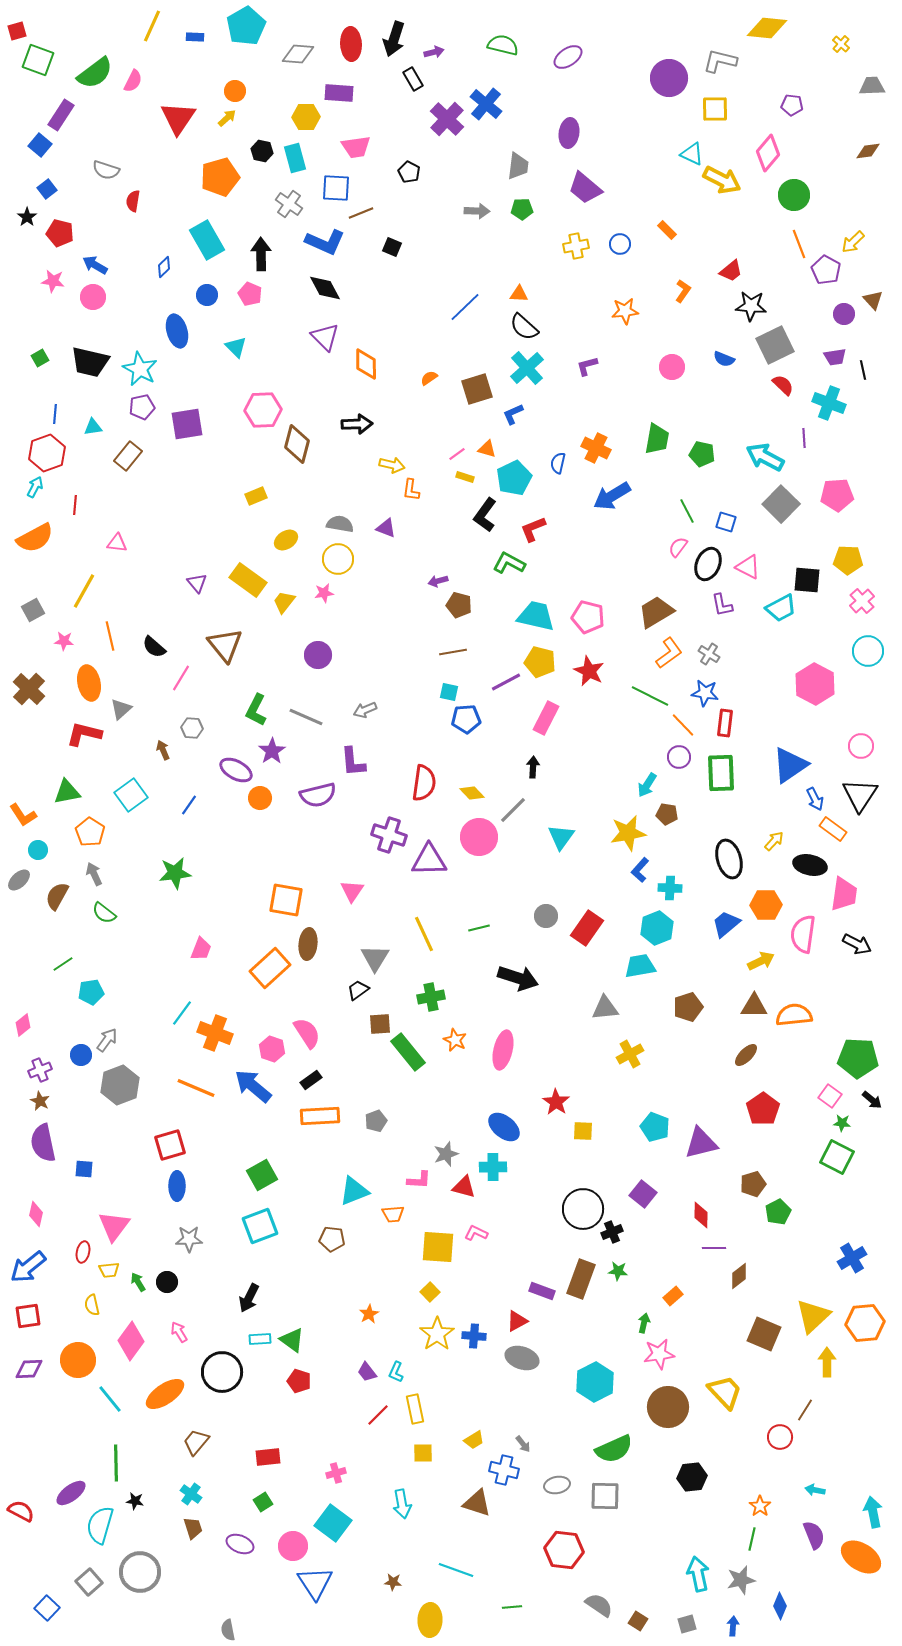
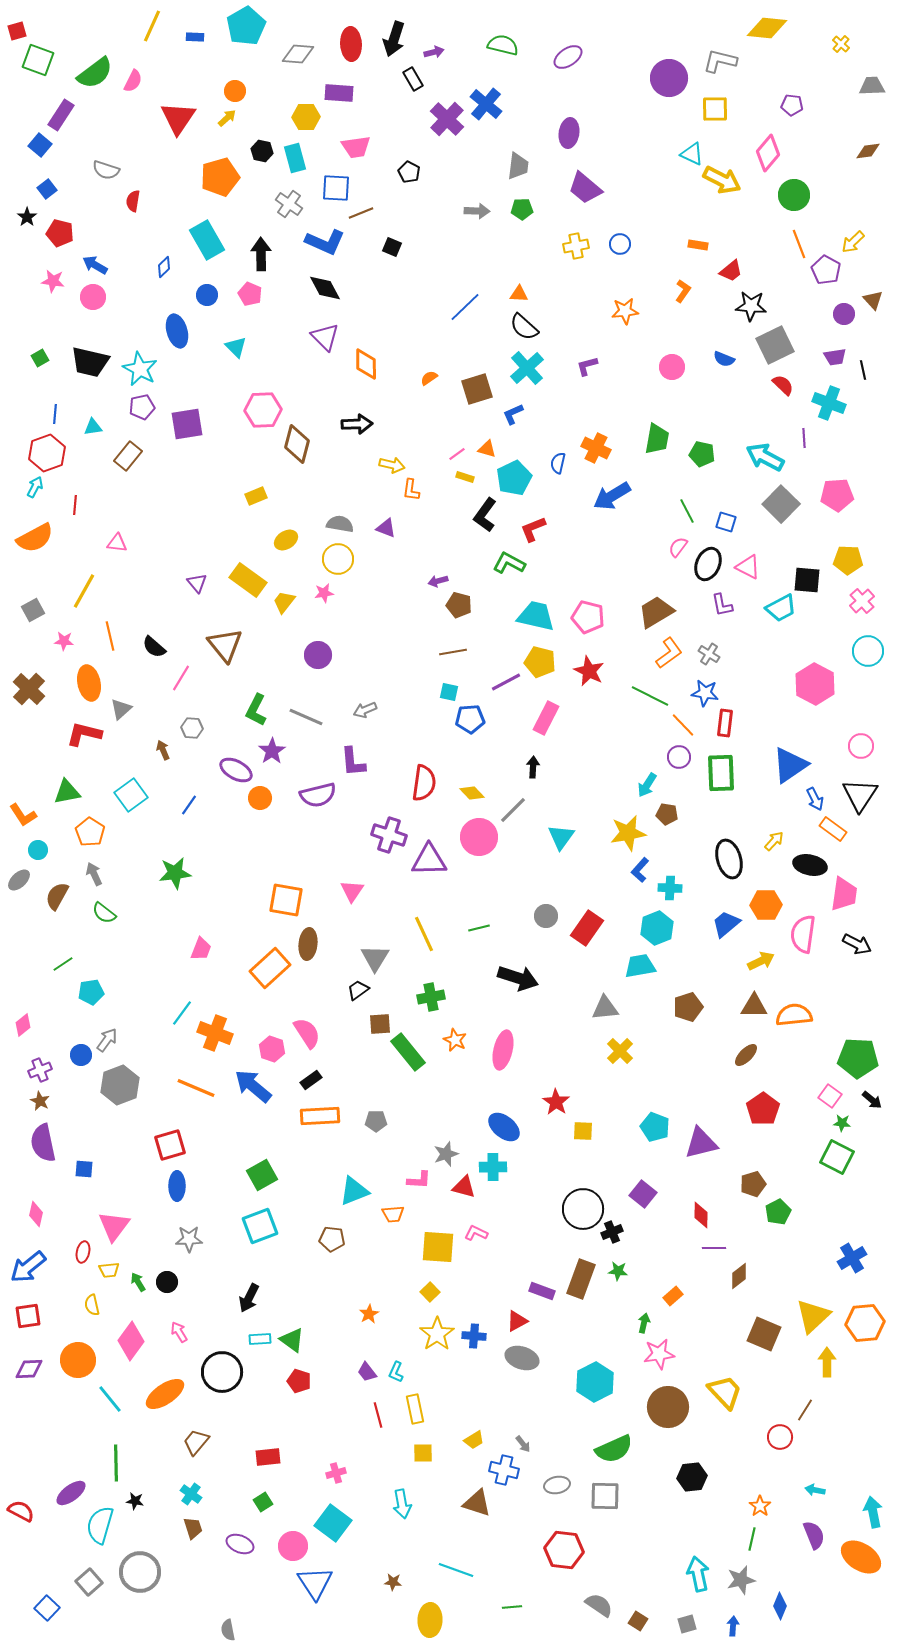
orange rectangle at (667, 230): moved 31 px right, 15 px down; rotated 36 degrees counterclockwise
blue pentagon at (466, 719): moved 4 px right
yellow cross at (630, 1054): moved 10 px left, 3 px up; rotated 16 degrees counterclockwise
gray pentagon at (376, 1121): rotated 20 degrees clockwise
red line at (378, 1415): rotated 60 degrees counterclockwise
